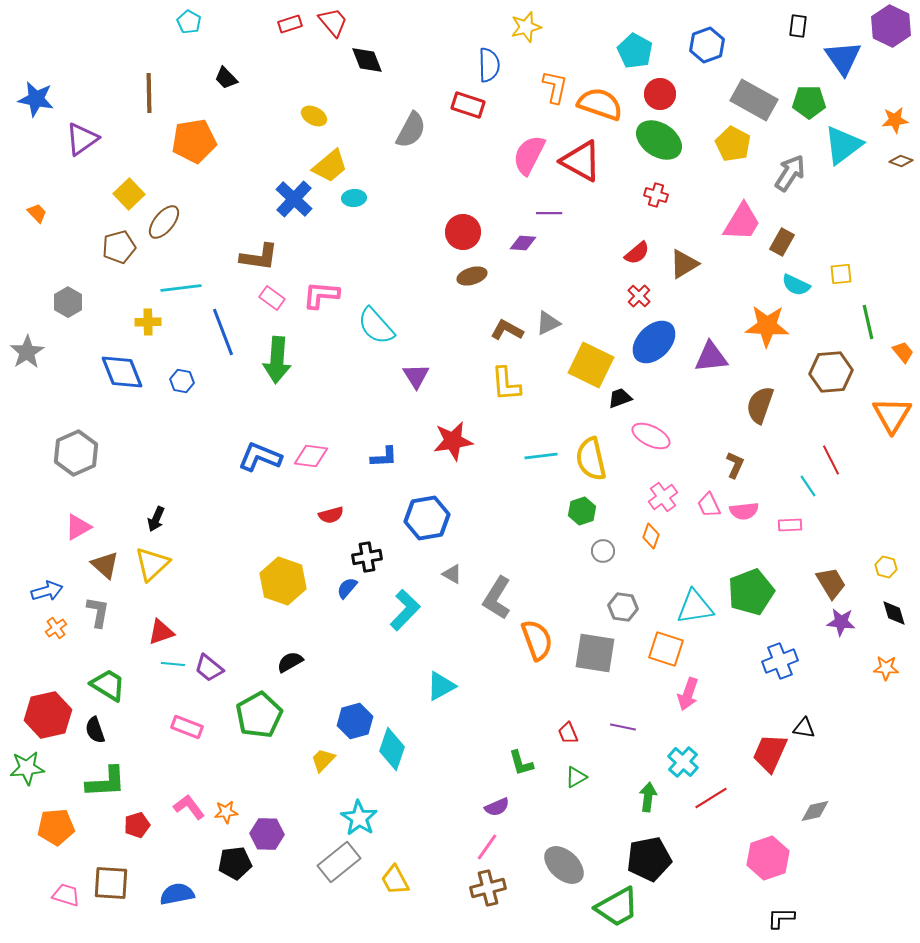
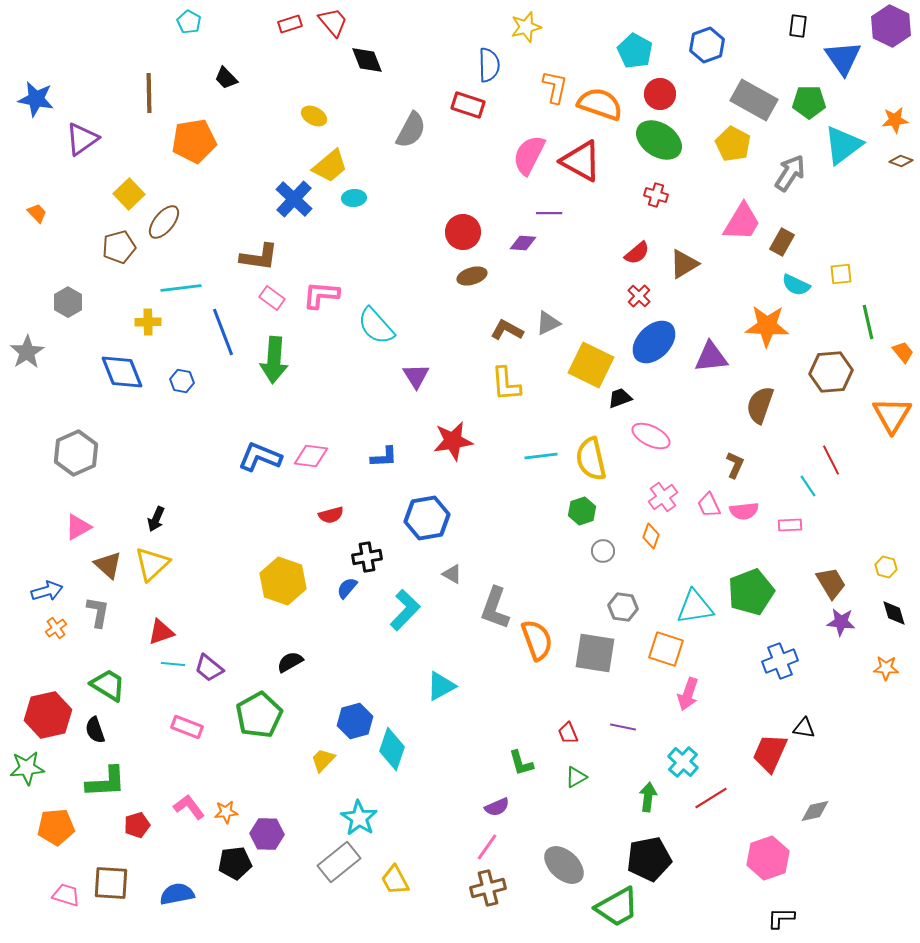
green arrow at (277, 360): moved 3 px left
brown triangle at (105, 565): moved 3 px right
gray L-shape at (497, 598): moved 2 px left, 10 px down; rotated 12 degrees counterclockwise
